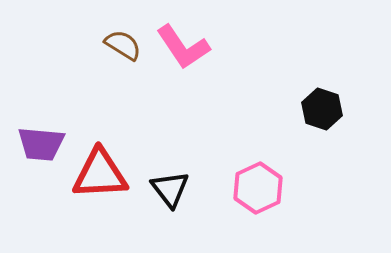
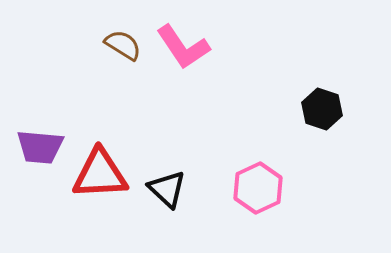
purple trapezoid: moved 1 px left, 3 px down
black triangle: moved 3 px left; rotated 9 degrees counterclockwise
